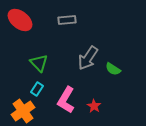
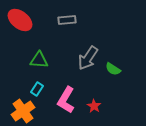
green triangle: moved 3 px up; rotated 42 degrees counterclockwise
